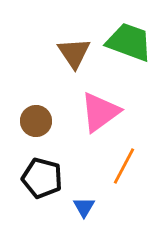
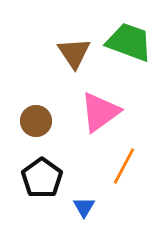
black pentagon: rotated 21 degrees clockwise
